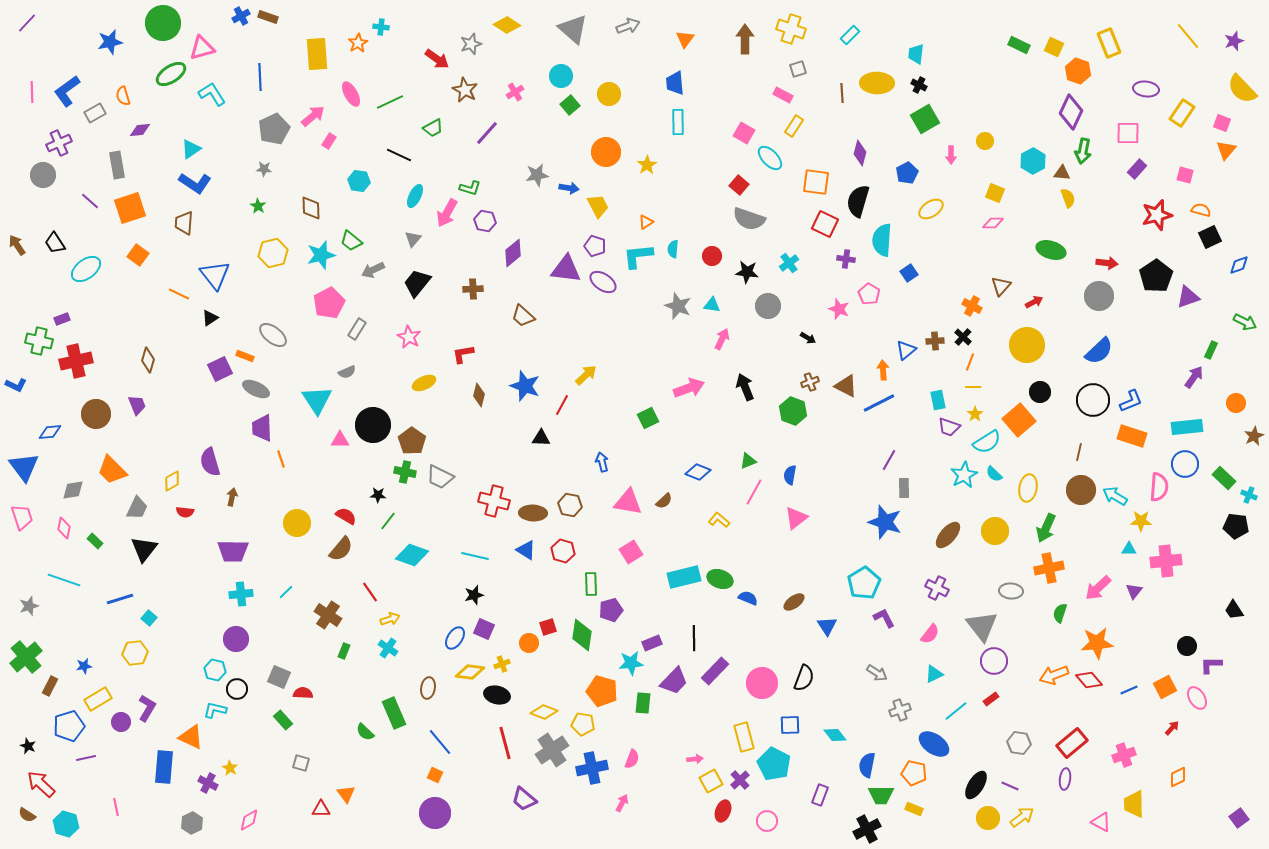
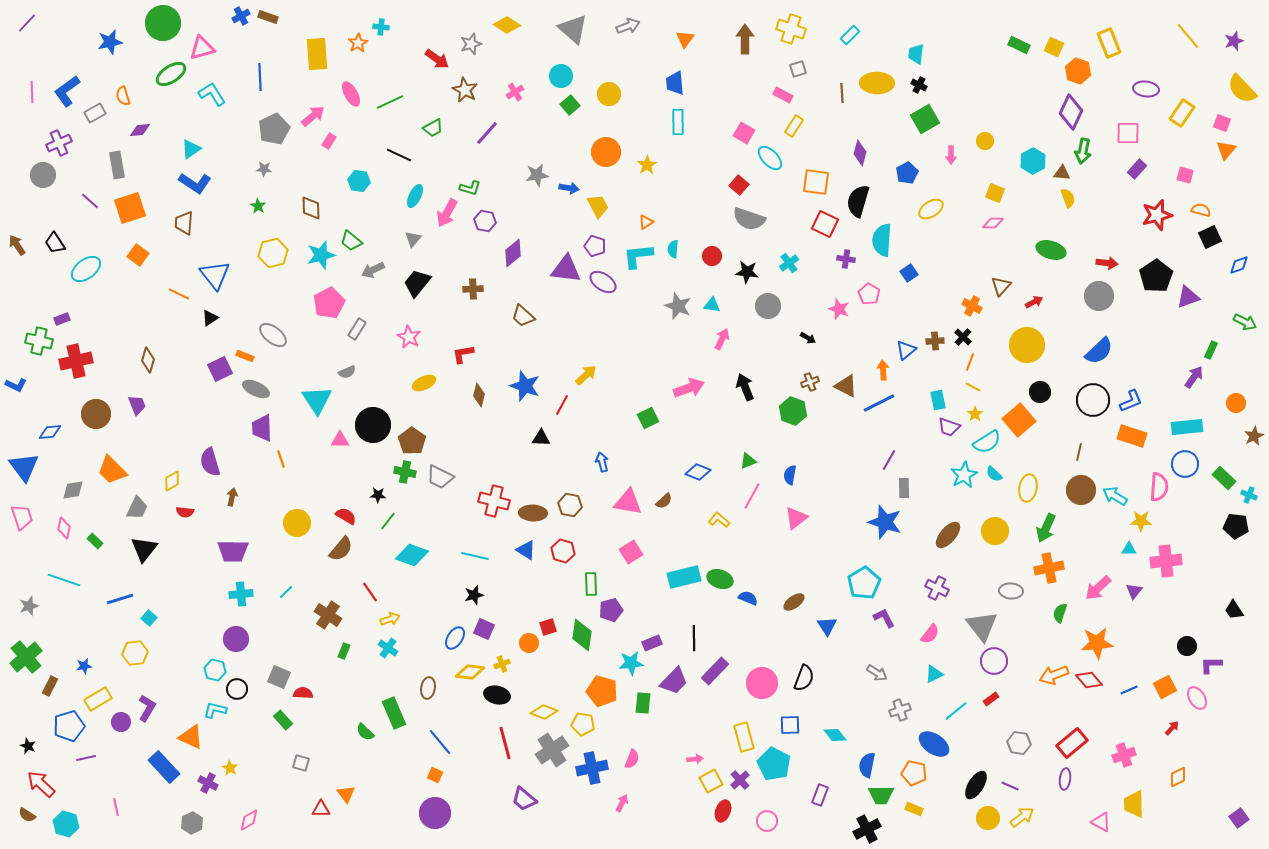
yellow line at (973, 387): rotated 28 degrees clockwise
pink line at (754, 492): moved 2 px left, 4 px down
blue rectangle at (164, 767): rotated 48 degrees counterclockwise
